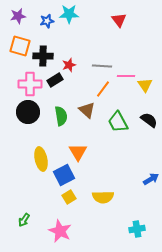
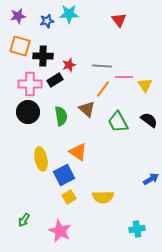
pink line: moved 2 px left, 1 px down
brown triangle: moved 1 px up
orange triangle: rotated 24 degrees counterclockwise
